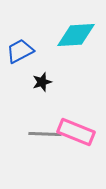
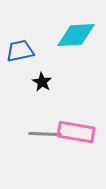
blue trapezoid: rotated 16 degrees clockwise
black star: rotated 24 degrees counterclockwise
pink rectangle: rotated 12 degrees counterclockwise
